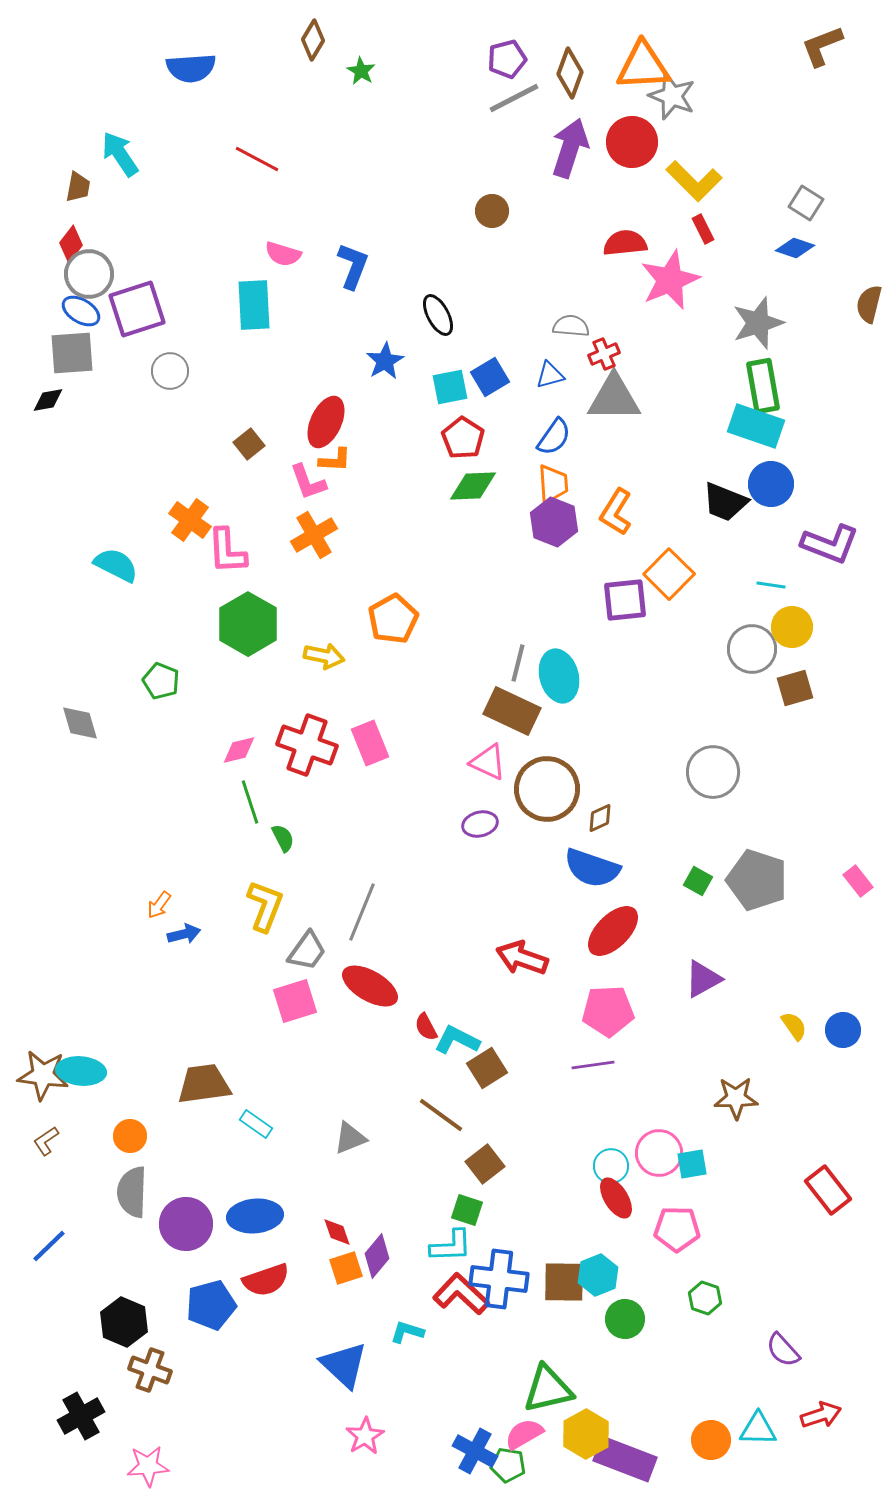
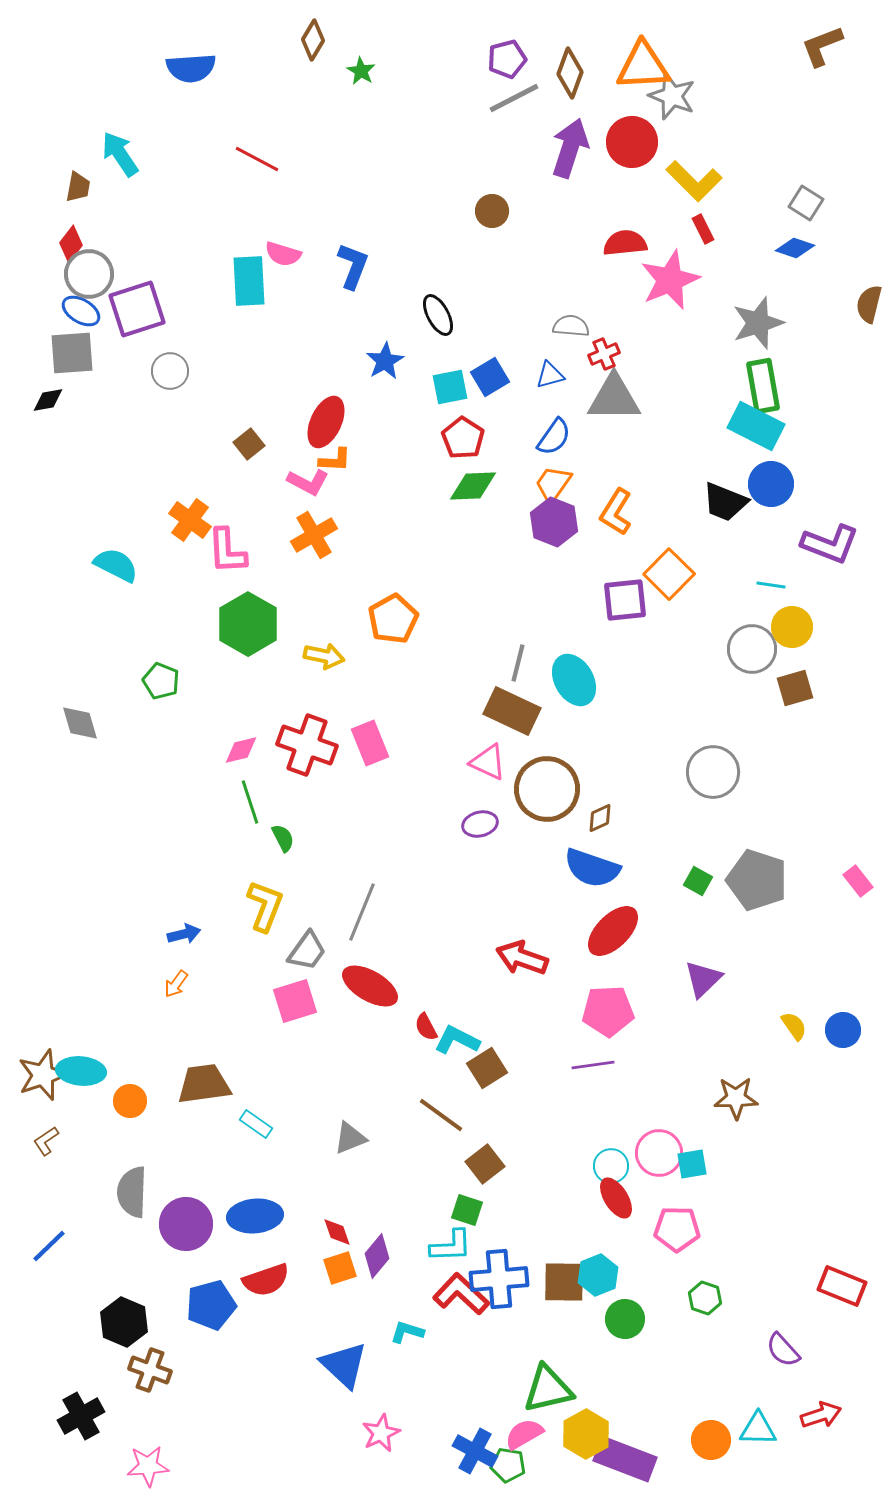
cyan rectangle at (254, 305): moved 5 px left, 24 px up
cyan rectangle at (756, 426): rotated 8 degrees clockwise
pink L-shape at (308, 482): rotated 42 degrees counterclockwise
orange trapezoid at (553, 484): rotated 141 degrees counterclockwise
cyan ellipse at (559, 676): moved 15 px right, 4 px down; rotated 15 degrees counterclockwise
pink diamond at (239, 750): moved 2 px right
orange arrow at (159, 905): moved 17 px right, 79 px down
purple triangle at (703, 979): rotated 15 degrees counterclockwise
brown star at (43, 1075): rotated 27 degrees counterclockwise
orange circle at (130, 1136): moved 35 px up
red rectangle at (828, 1190): moved 14 px right, 96 px down; rotated 30 degrees counterclockwise
orange square at (346, 1268): moved 6 px left
blue cross at (499, 1279): rotated 12 degrees counterclockwise
pink star at (365, 1436): moved 16 px right, 3 px up; rotated 6 degrees clockwise
